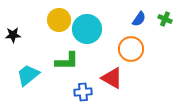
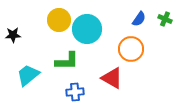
blue cross: moved 8 px left
